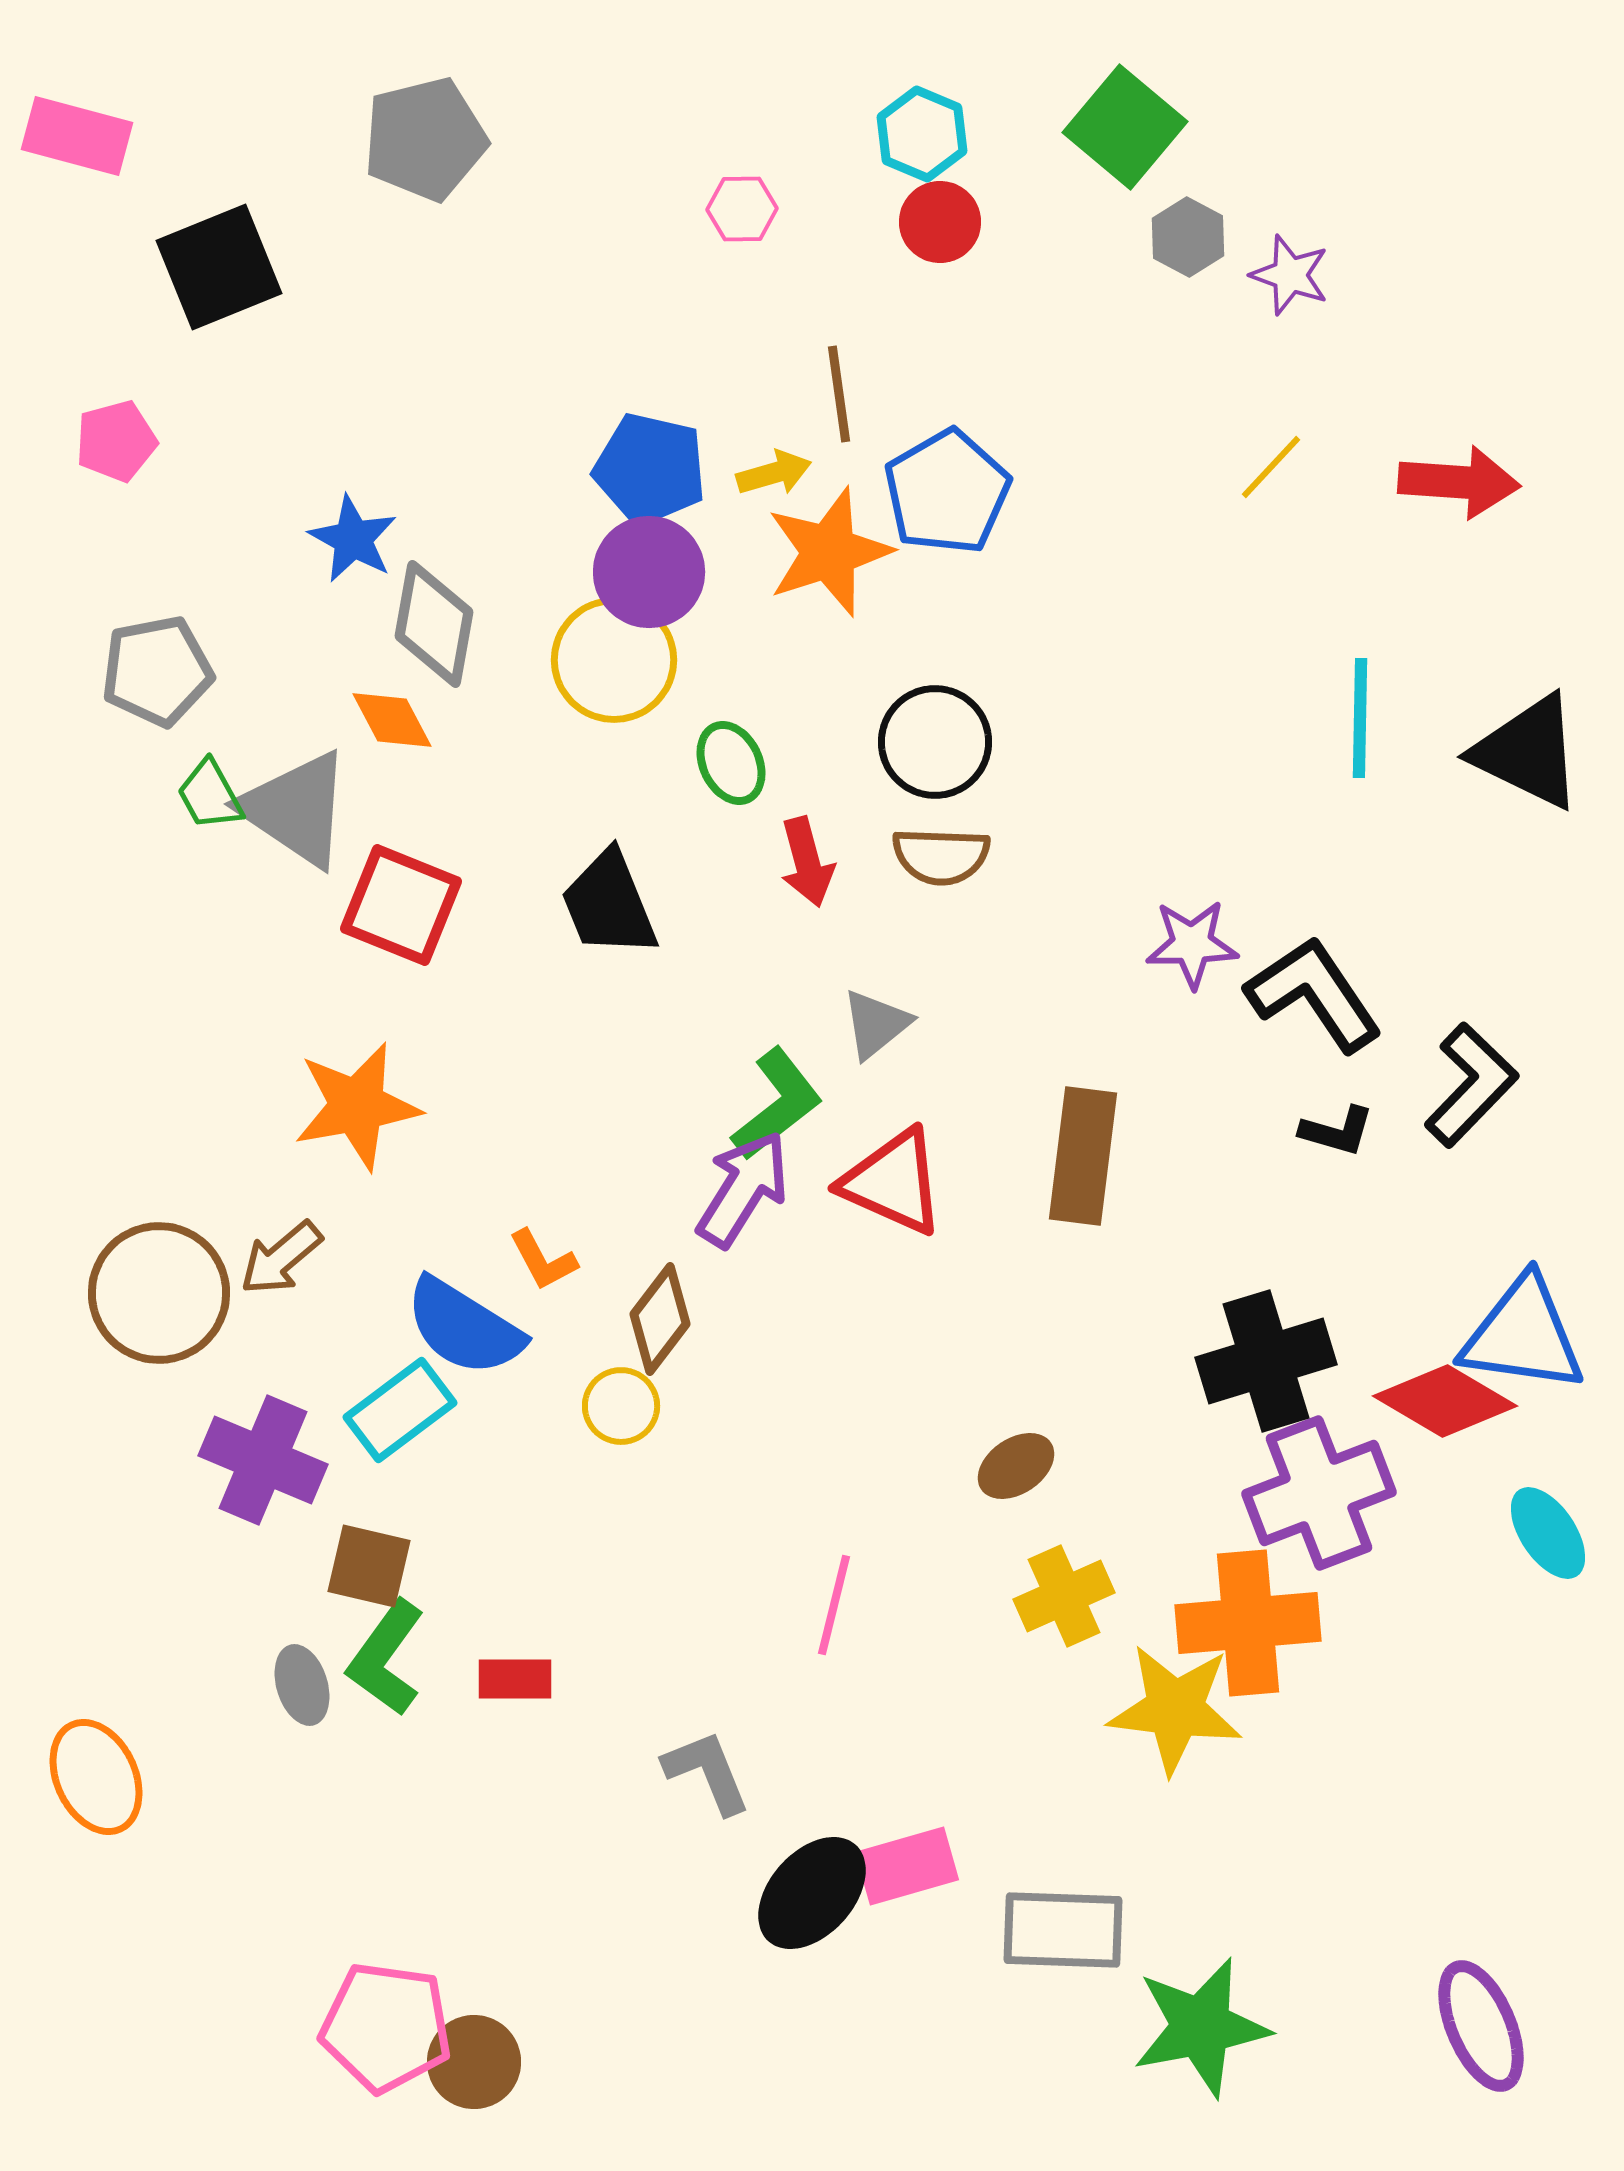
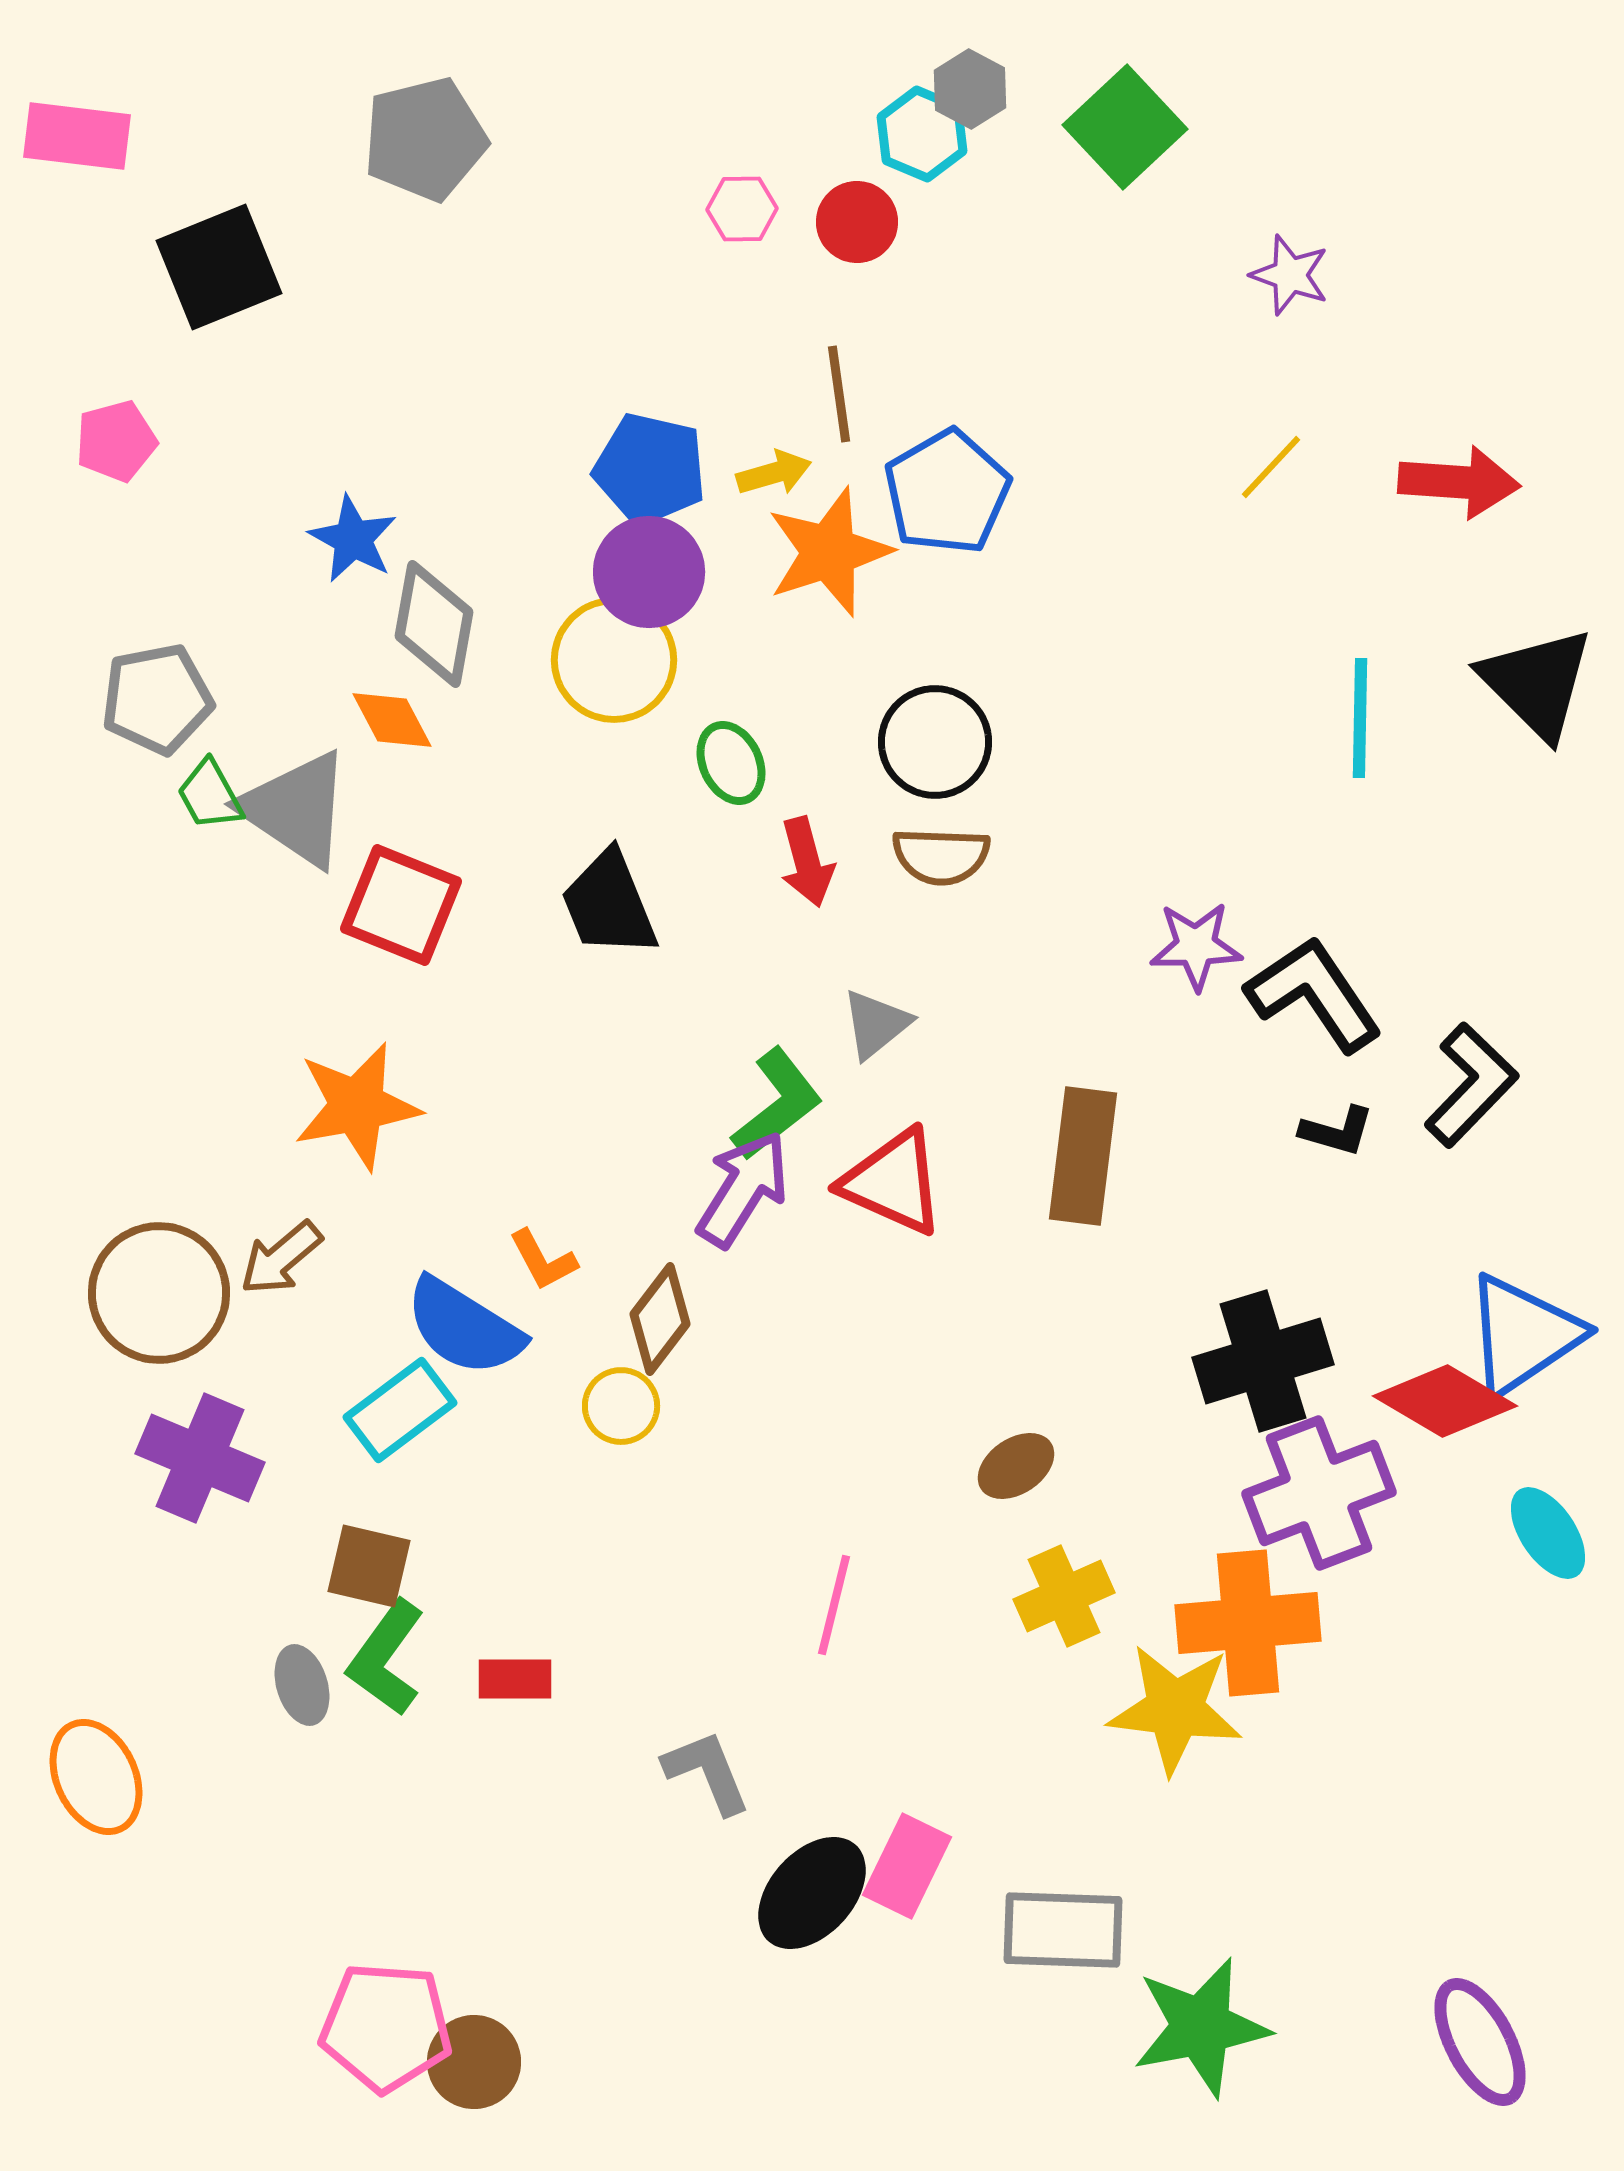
green square at (1125, 127): rotated 7 degrees clockwise
pink rectangle at (77, 136): rotated 8 degrees counterclockwise
red circle at (940, 222): moved 83 px left
gray hexagon at (1188, 237): moved 218 px left, 148 px up
gray pentagon at (157, 671): moved 28 px down
black triangle at (1528, 752): moved 9 px right, 69 px up; rotated 19 degrees clockwise
purple star at (1192, 944): moved 4 px right, 2 px down
blue triangle at (1523, 1335): rotated 42 degrees counterclockwise
black cross at (1266, 1361): moved 3 px left
purple cross at (263, 1460): moved 63 px left, 2 px up
pink rectangle at (907, 1866): rotated 48 degrees counterclockwise
purple ellipse at (1481, 2026): moved 1 px left, 16 px down; rotated 5 degrees counterclockwise
pink pentagon at (386, 2027): rotated 4 degrees counterclockwise
